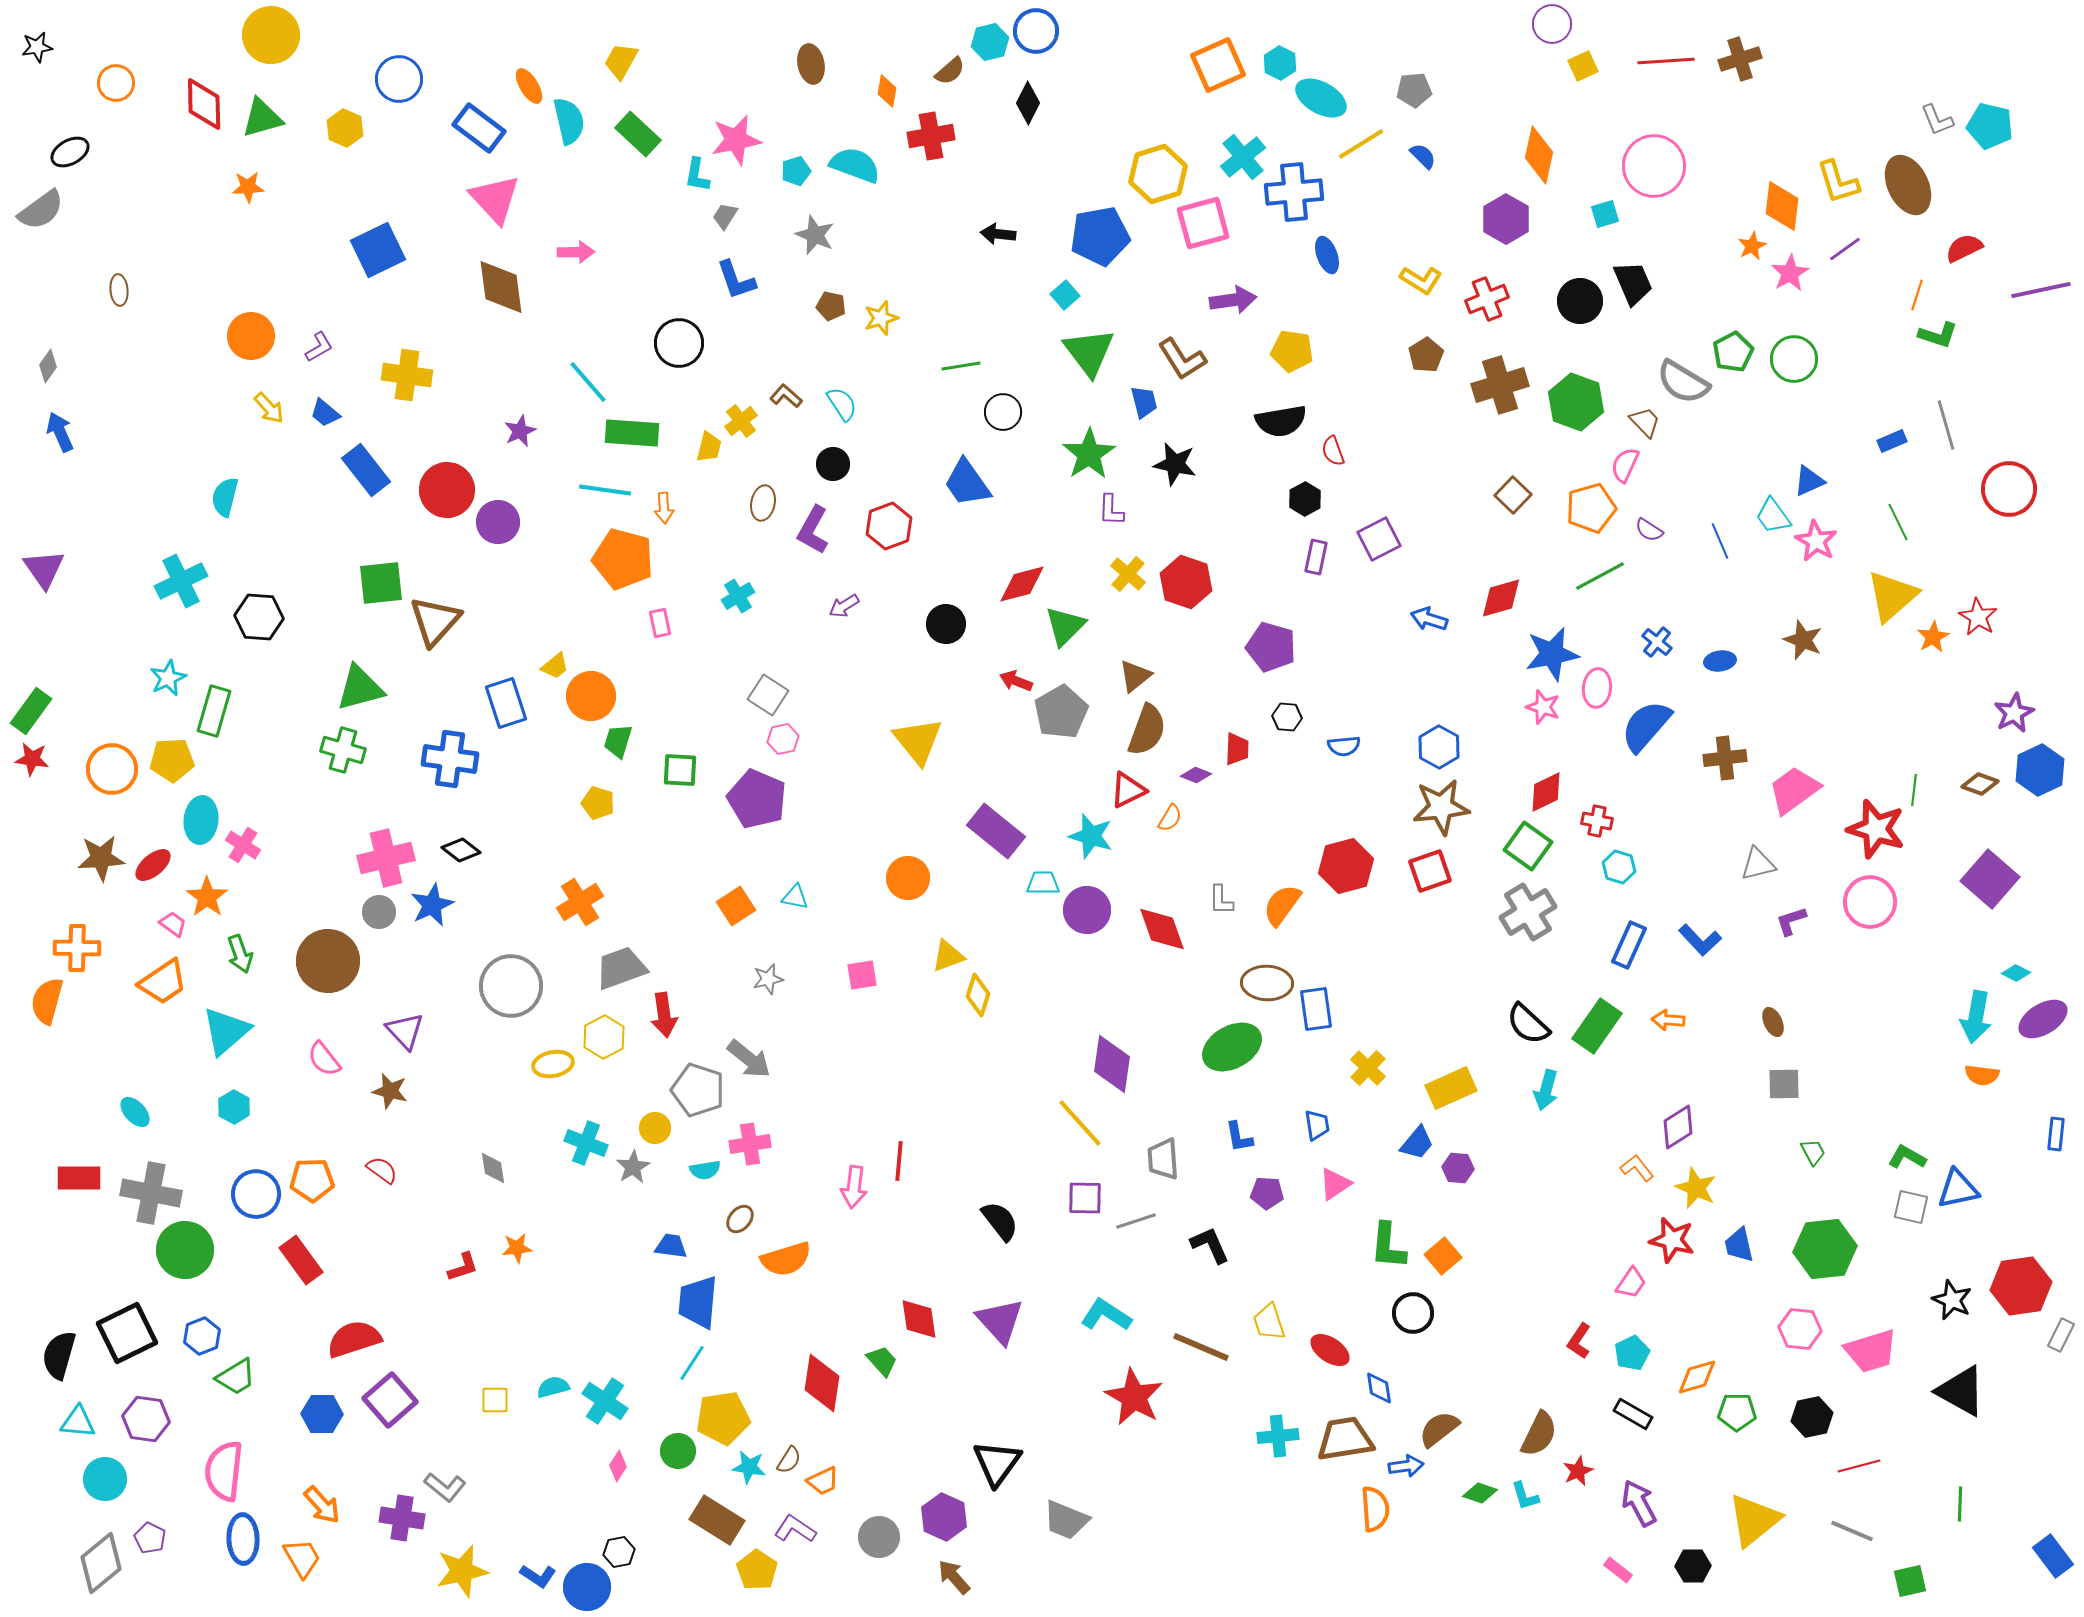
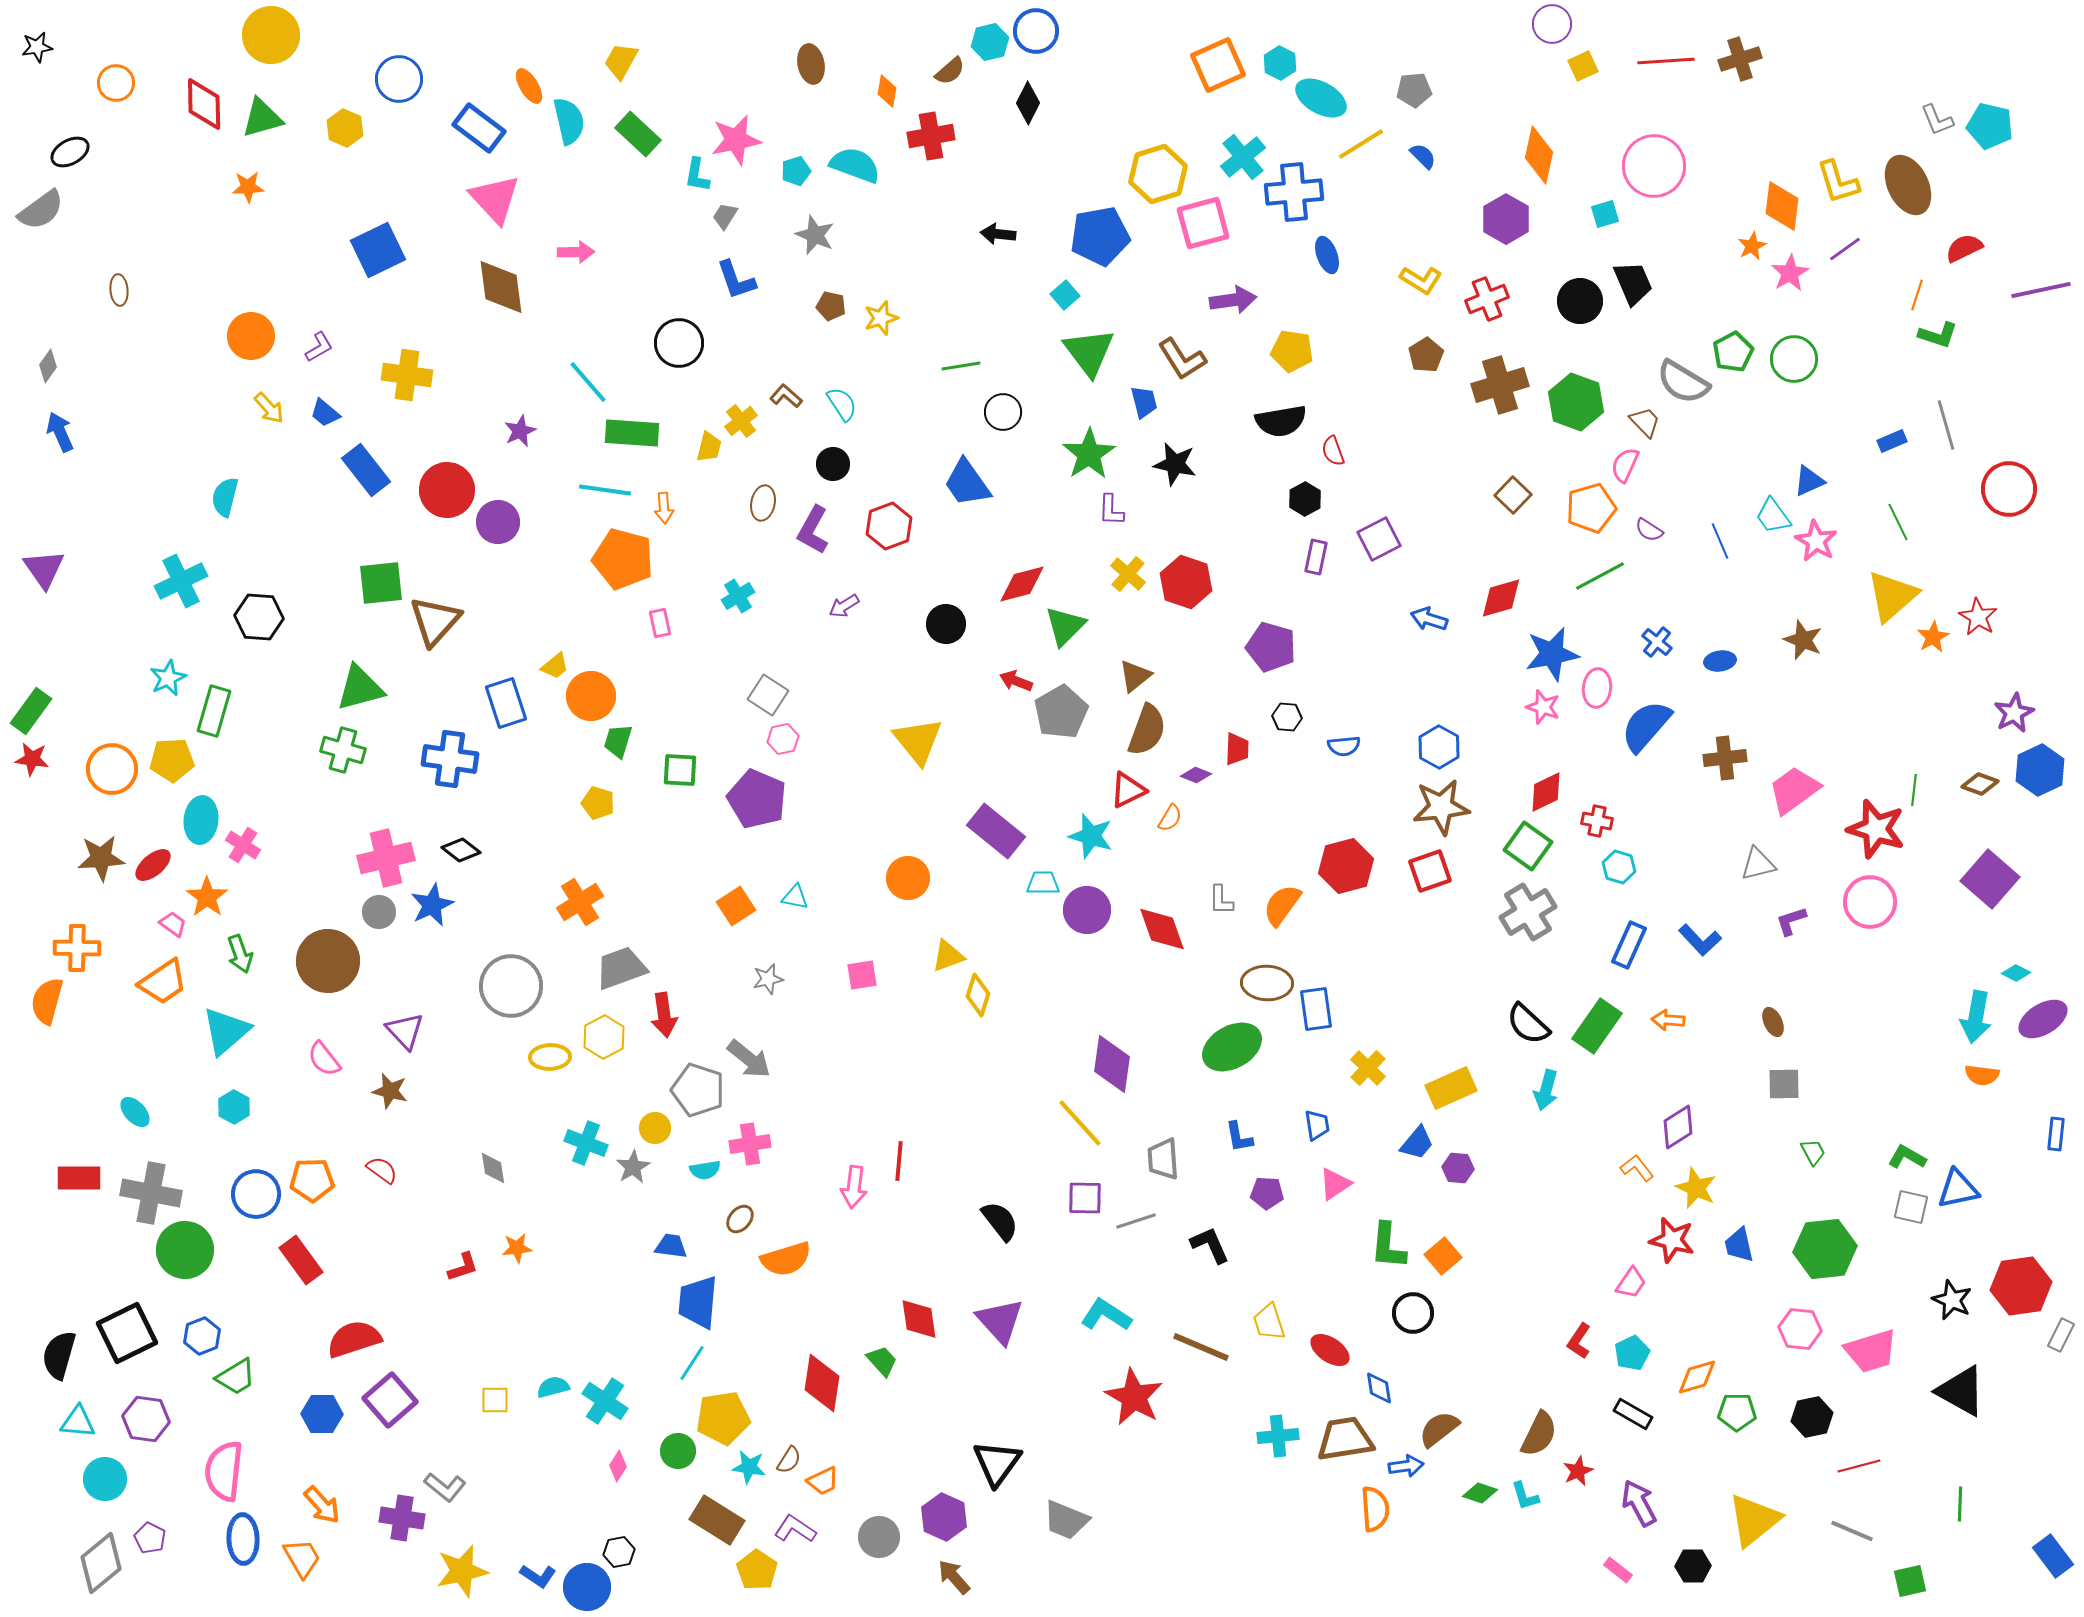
yellow ellipse at (553, 1064): moved 3 px left, 7 px up; rotated 9 degrees clockwise
